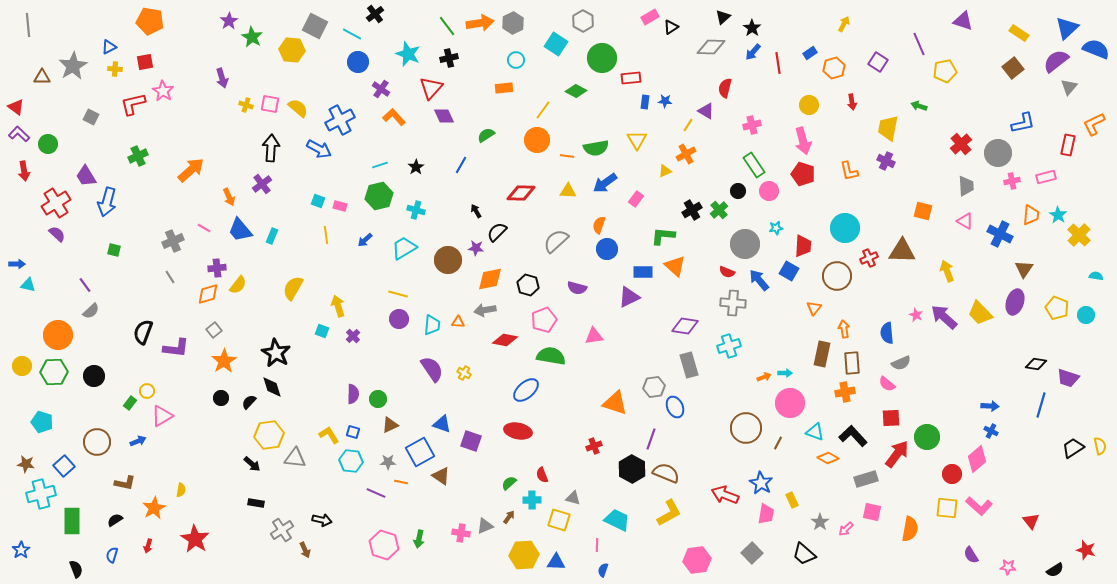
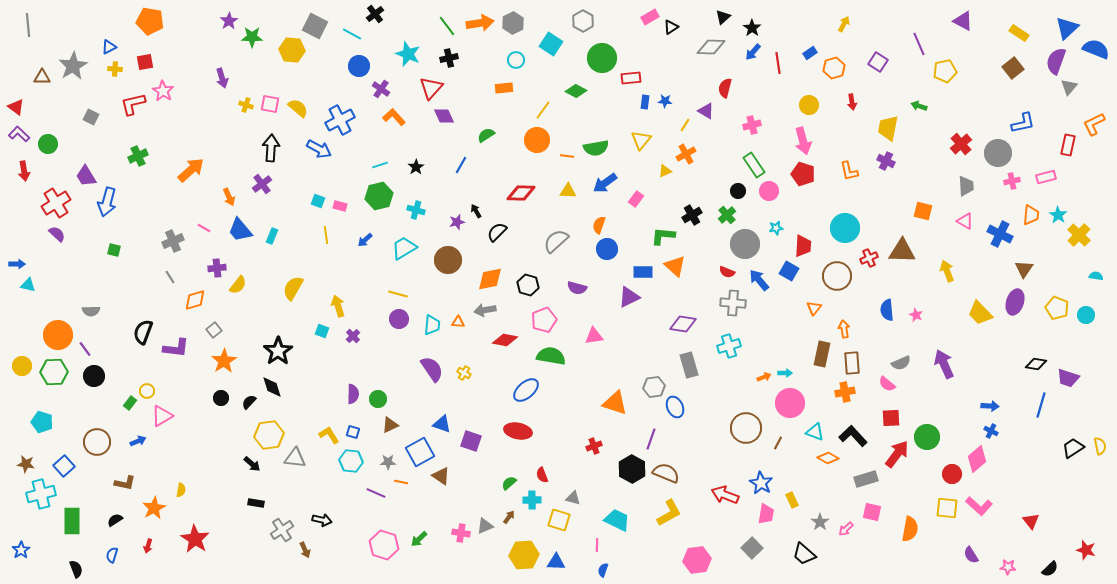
purple triangle at (963, 21): rotated 10 degrees clockwise
green star at (252, 37): rotated 30 degrees counterclockwise
cyan square at (556, 44): moved 5 px left
purple semicircle at (1056, 61): rotated 32 degrees counterclockwise
blue circle at (358, 62): moved 1 px right, 4 px down
yellow line at (688, 125): moved 3 px left
yellow triangle at (637, 140): moved 4 px right; rotated 10 degrees clockwise
black cross at (692, 210): moved 5 px down
green cross at (719, 210): moved 8 px right, 5 px down
purple star at (476, 248): moved 19 px left, 26 px up; rotated 21 degrees counterclockwise
purple line at (85, 285): moved 64 px down
orange diamond at (208, 294): moved 13 px left, 6 px down
gray semicircle at (91, 311): rotated 42 degrees clockwise
purple arrow at (944, 317): moved 47 px down; rotated 24 degrees clockwise
purple diamond at (685, 326): moved 2 px left, 2 px up
blue semicircle at (887, 333): moved 23 px up
black star at (276, 353): moved 2 px right, 2 px up; rotated 8 degrees clockwise
green arrow at (419, 539): rotated 36 degrees clockwise
gray square at (752, 553): moved 5 px up
black semicircle at (1055, 570): moved 5 px left, 1 px up; rotated 12 degrees counterclockwise
